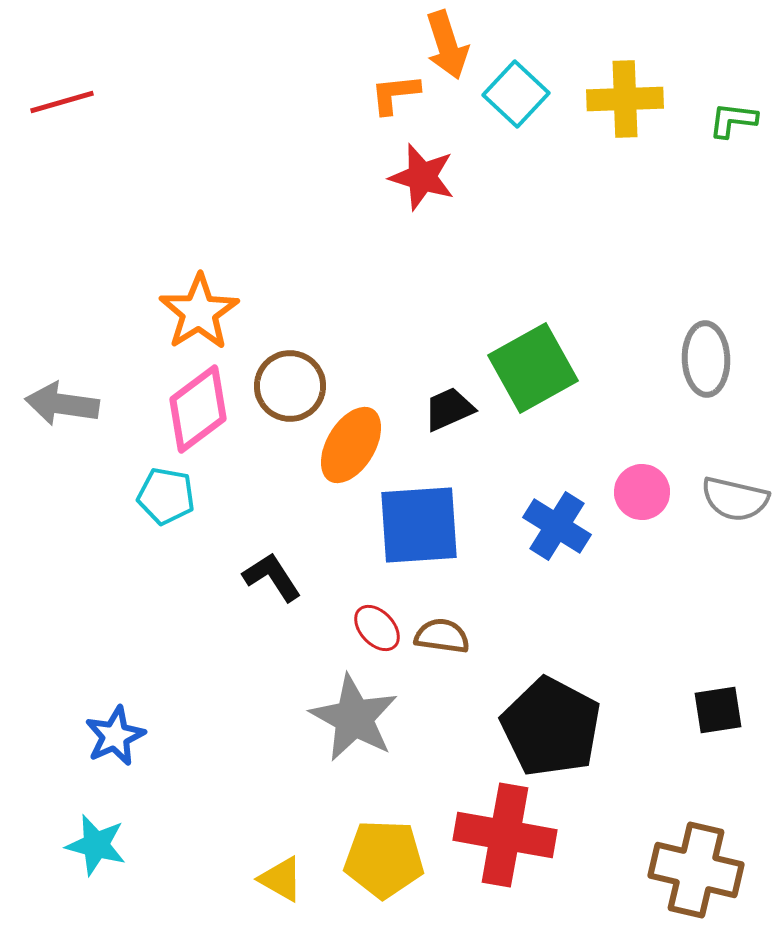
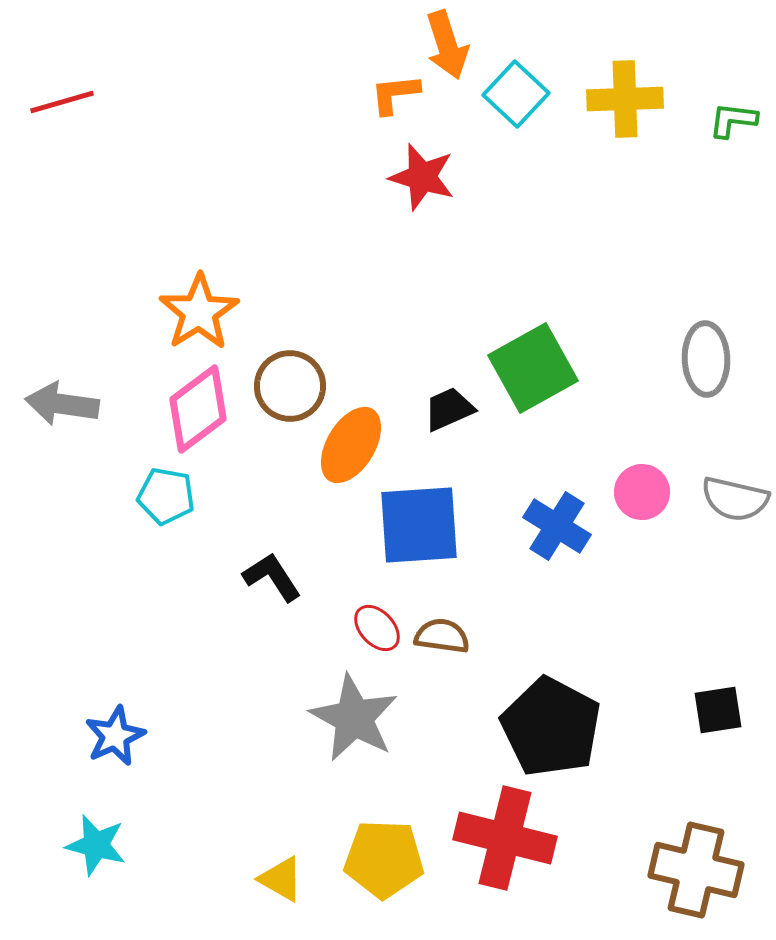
red cross: moved 3 px down; rotated 4 degrees clockwise
